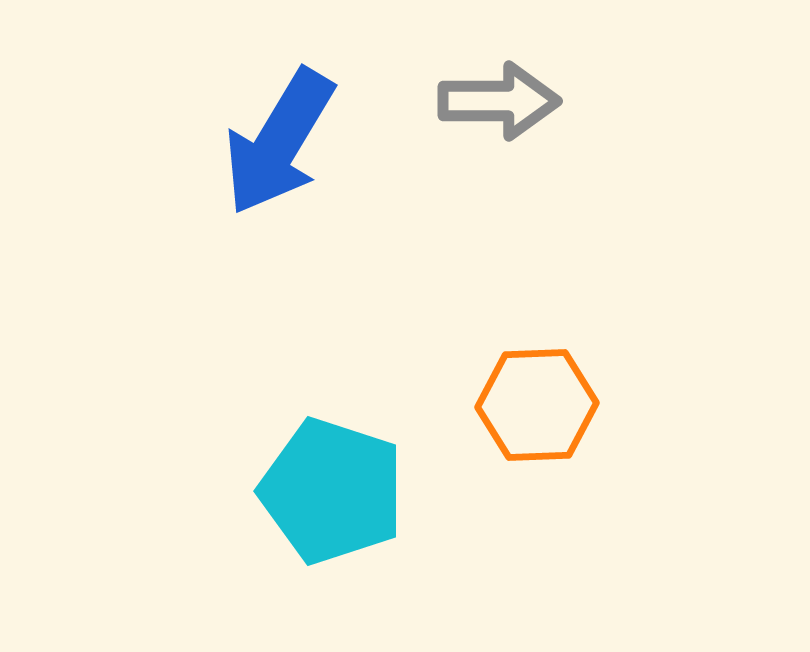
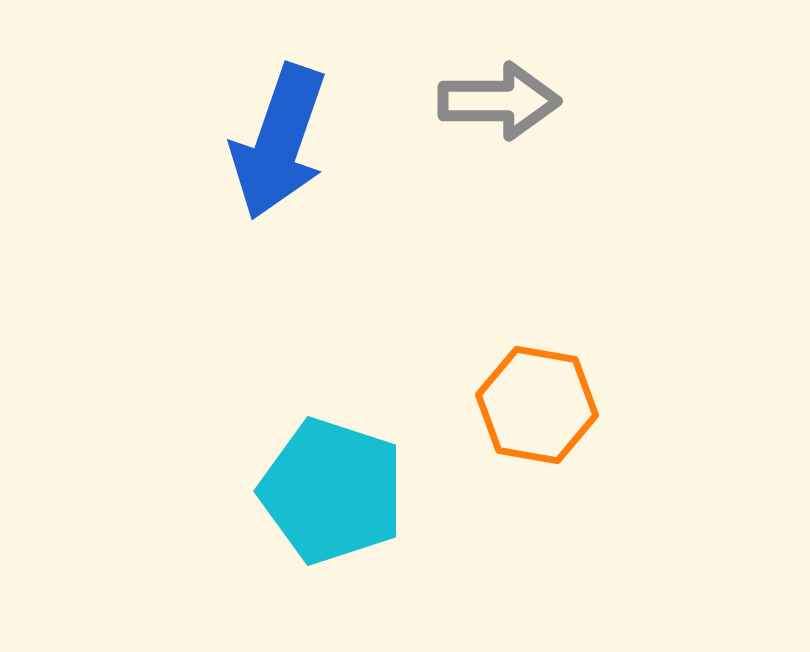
blue arrow: rotated 12 degrees counterclockwise
orange hexagon: rotated 12 degrees clockwise
